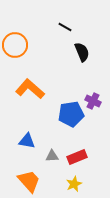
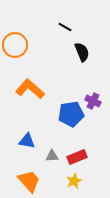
yellow star: moved 3 px up
